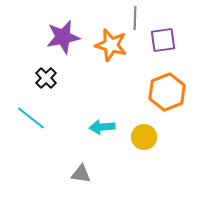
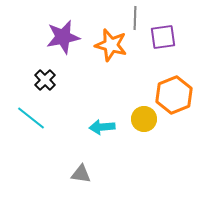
purple square: moved 3 px up
black cross: moved 1 px left, 2 px down
orange hexagon: moved 7 px right, 3 px down
yellow circle: moved 18 px up
